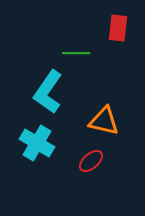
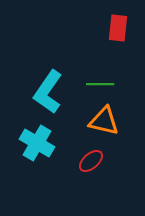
green line: moved 24 px right, 31 px down
